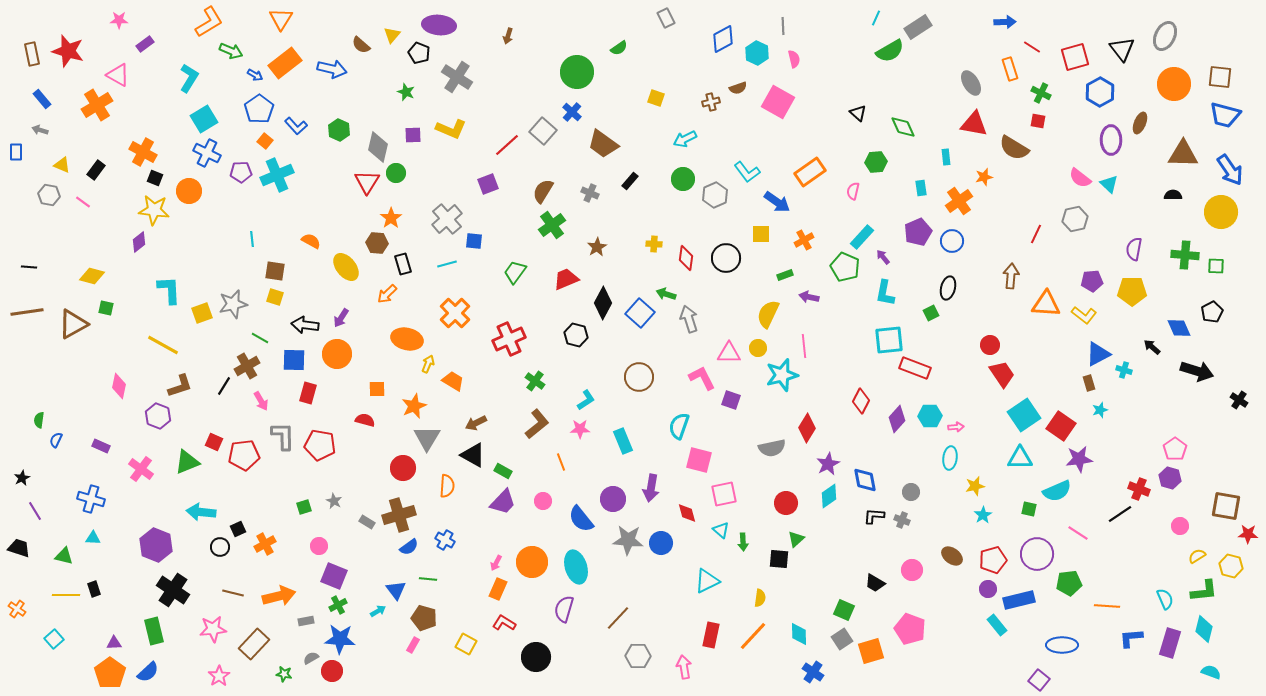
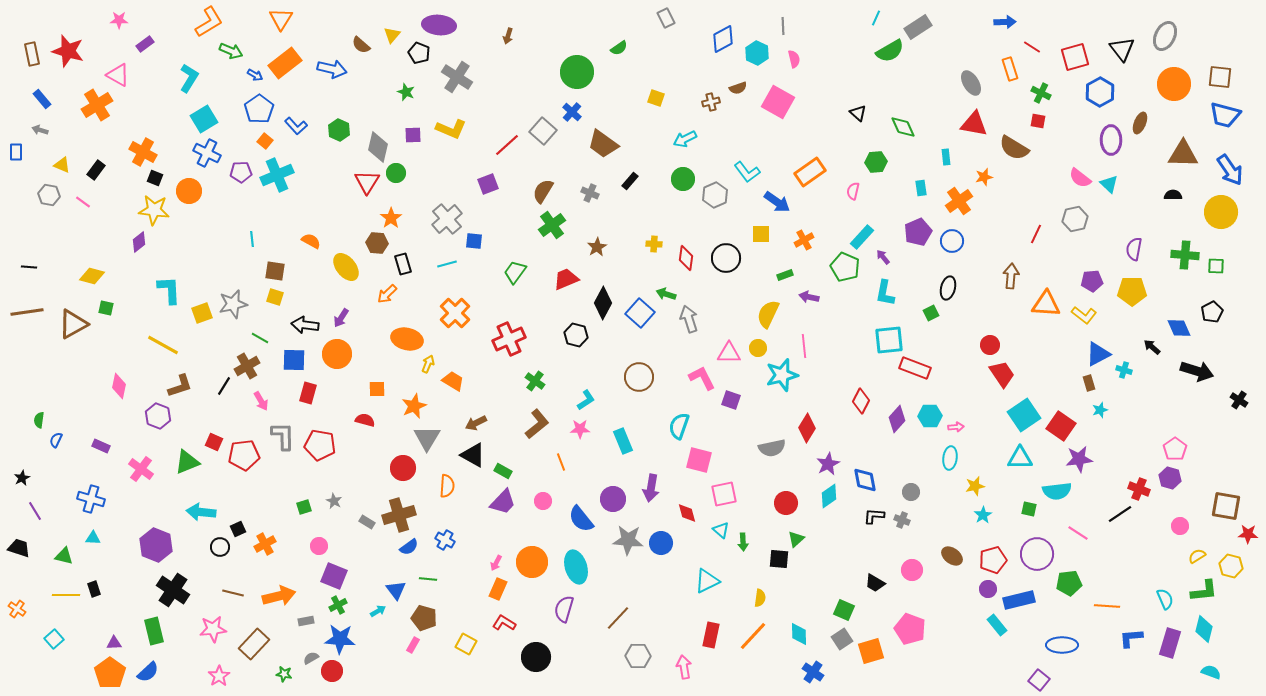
cyan semicircle at (1057, 491): rotated 16 degrees clockwise
